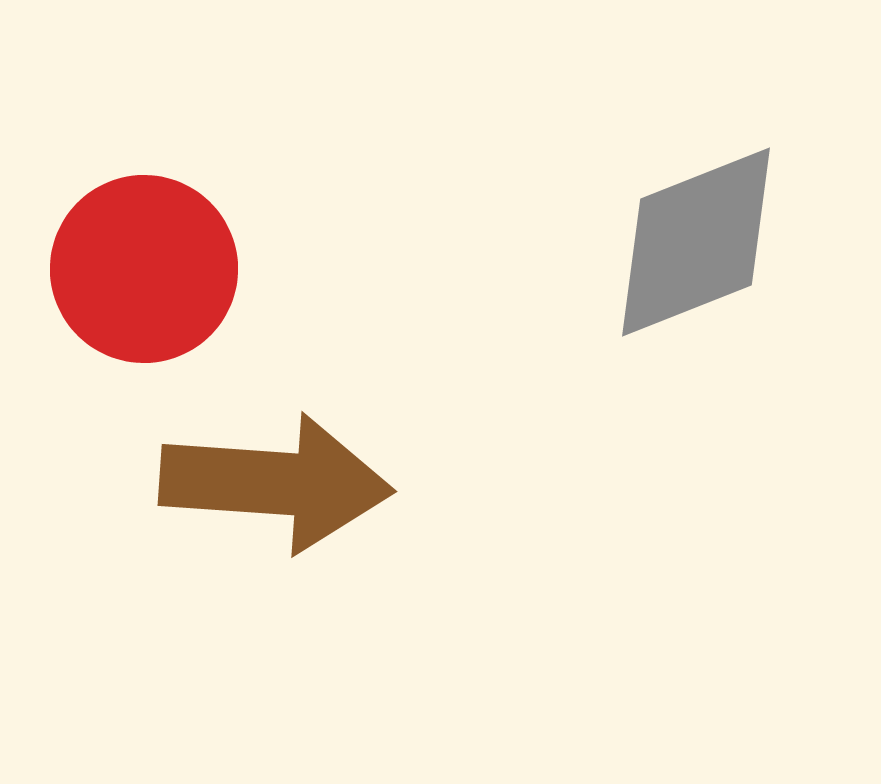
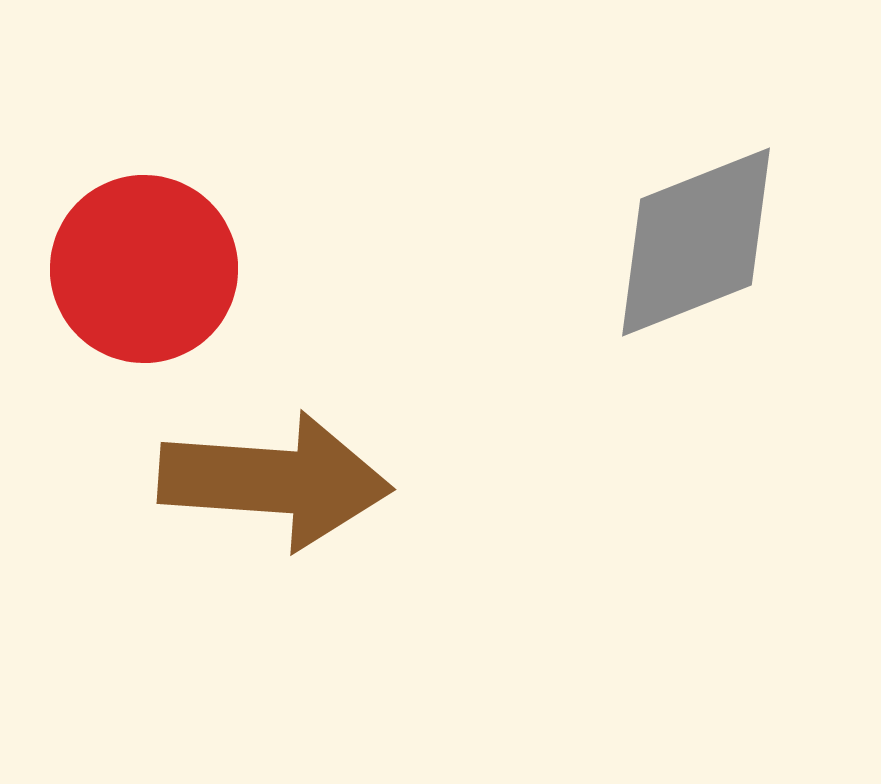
brown arrow: moved 1 px left, 2 px up
